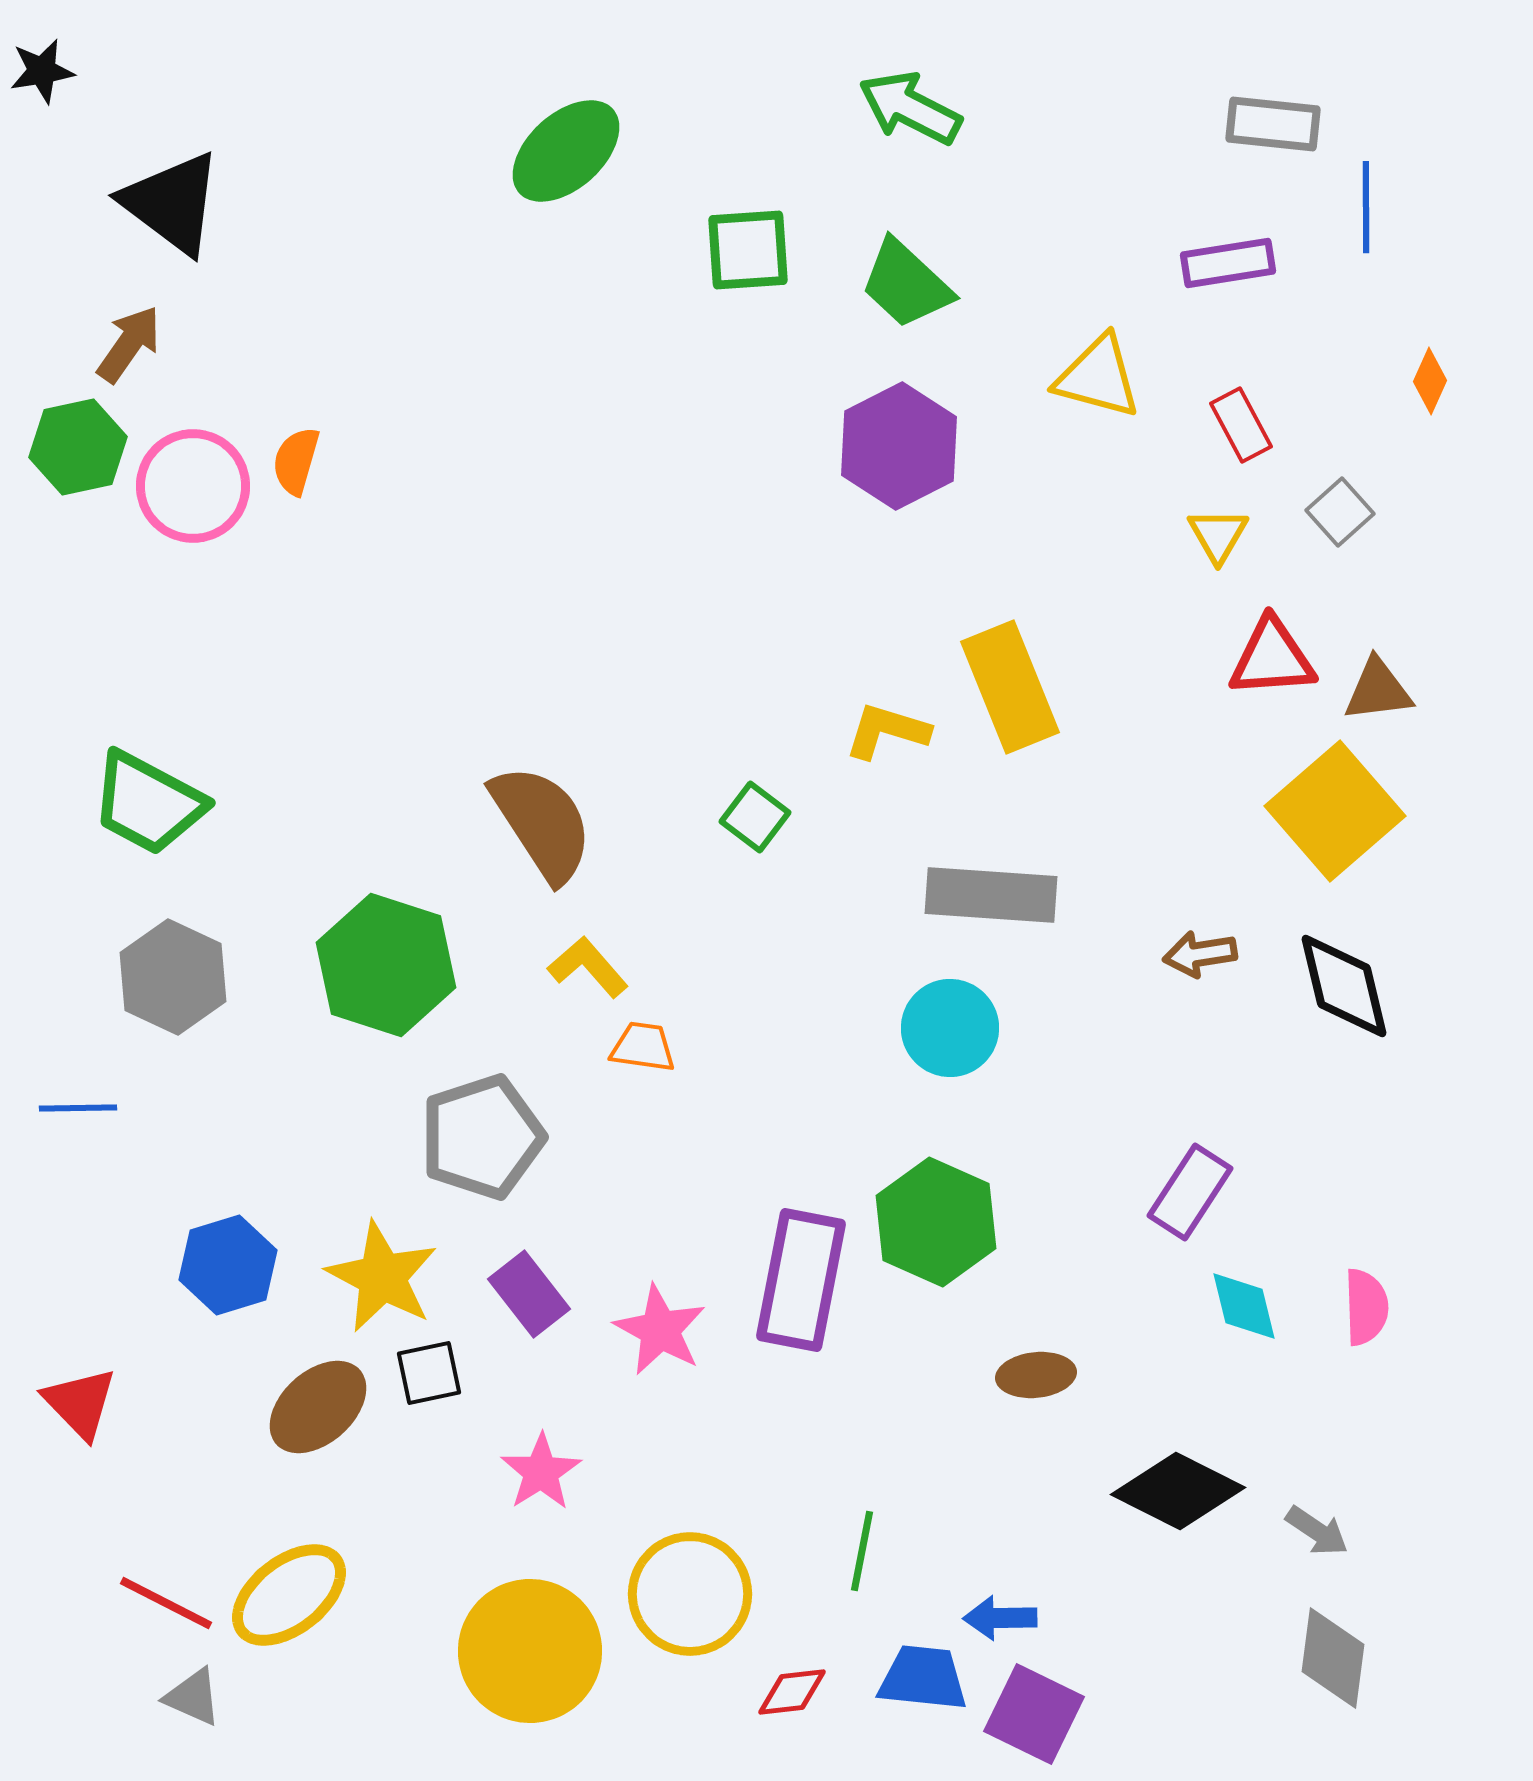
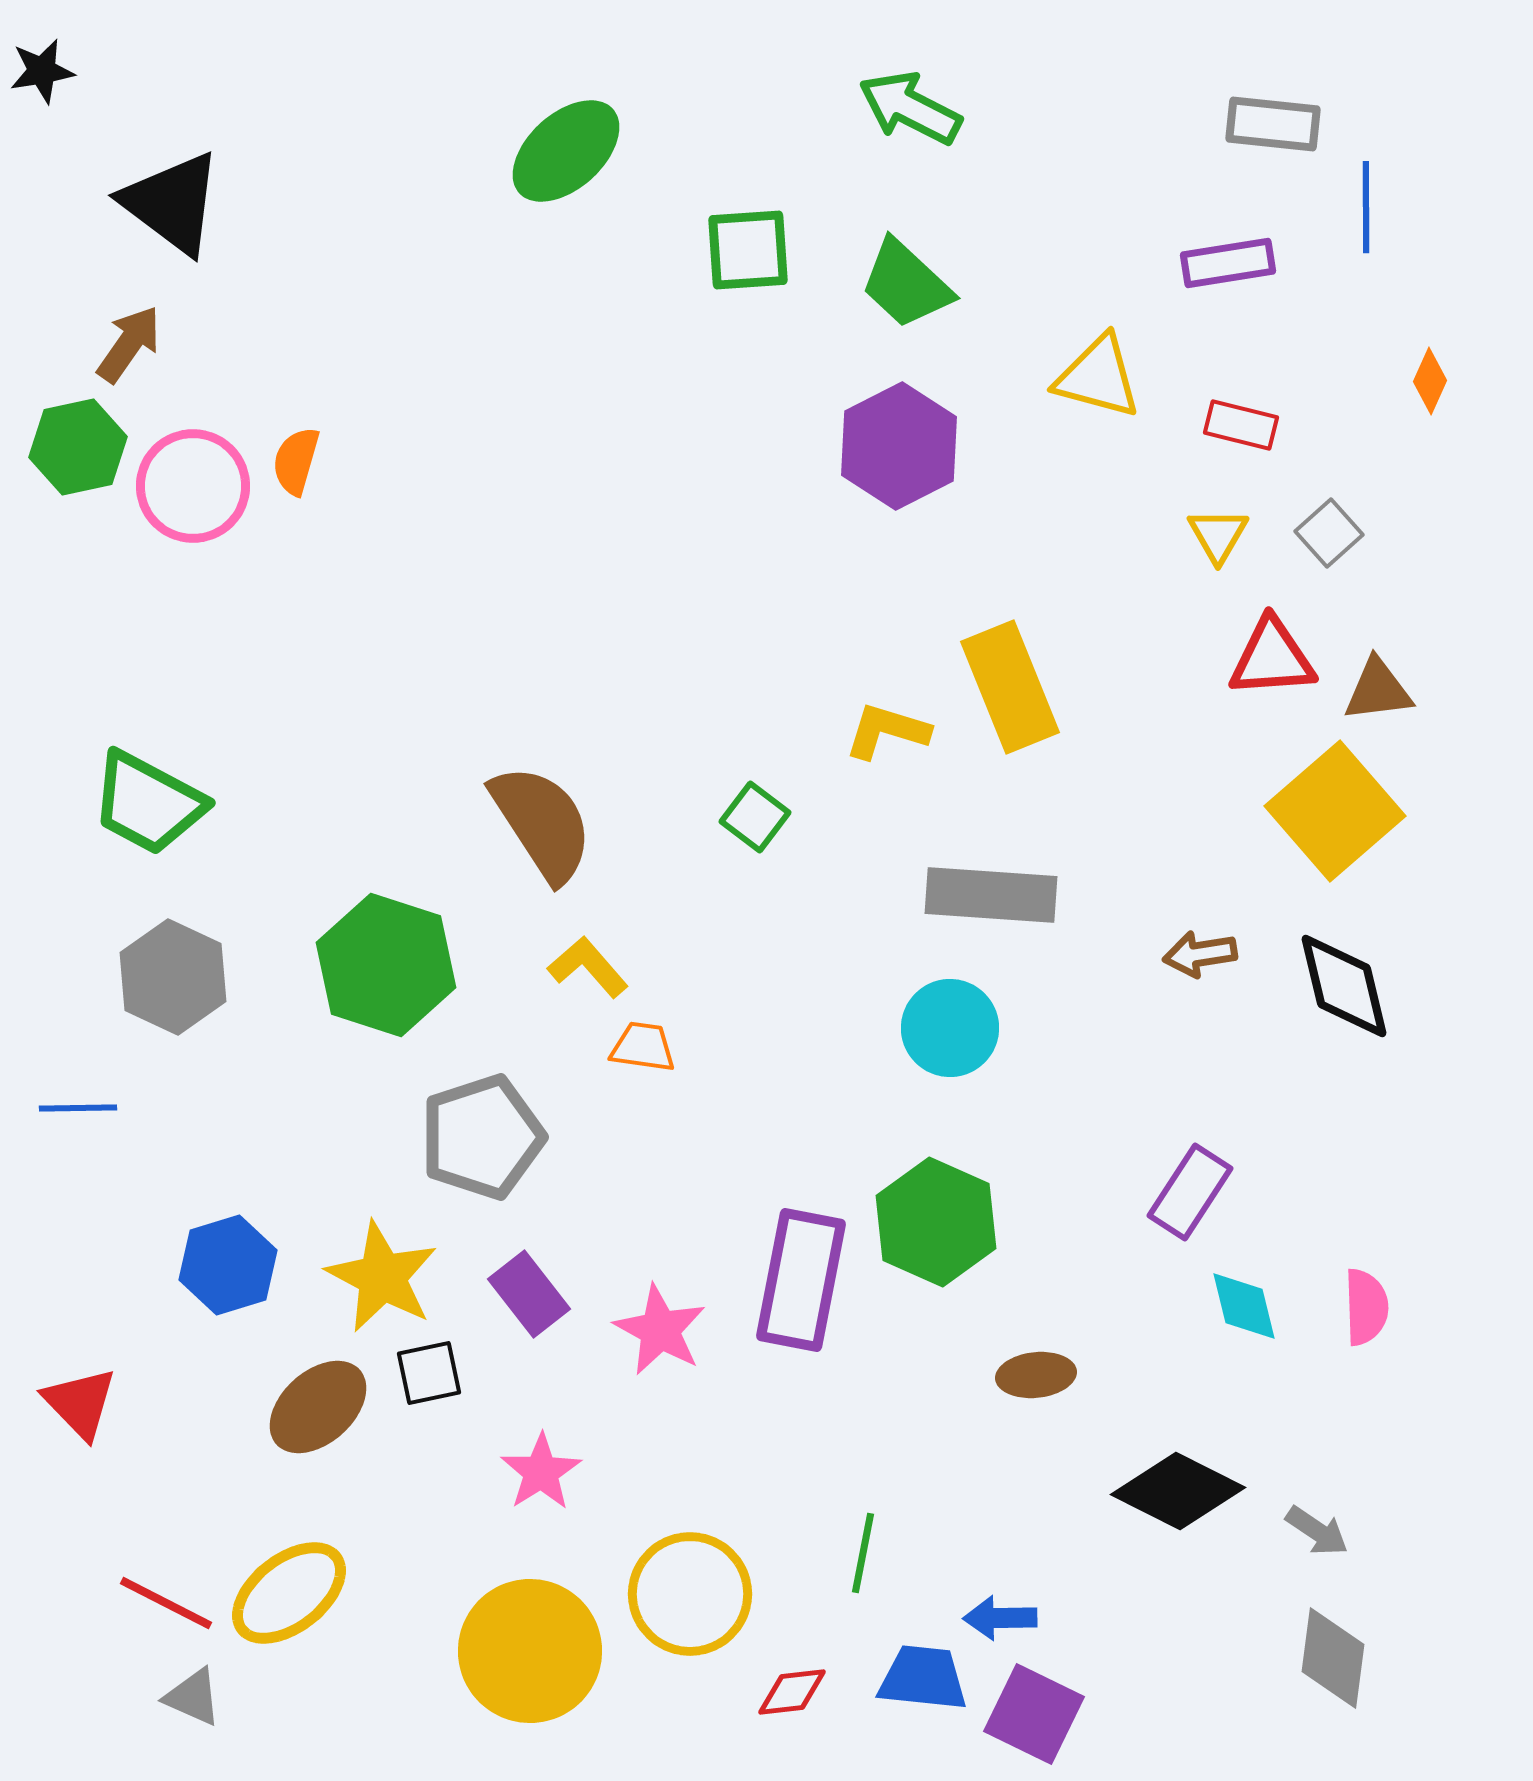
red rectangle at (1241, 425): rotated 48 degrees counterclockwise
gray square at (1340, 512): moved 11 px left, 21 px down
green line at (862, 1551): moved 1 px right, 2 px down
yellow ellipse at (289, 1595): moved 2 px up
